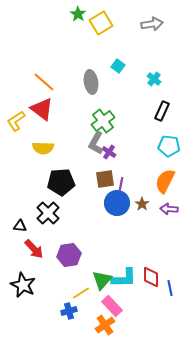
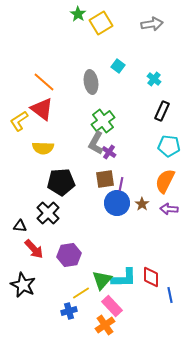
yellow L-shape: moved 3 px right
blue line: moved 7 px down
